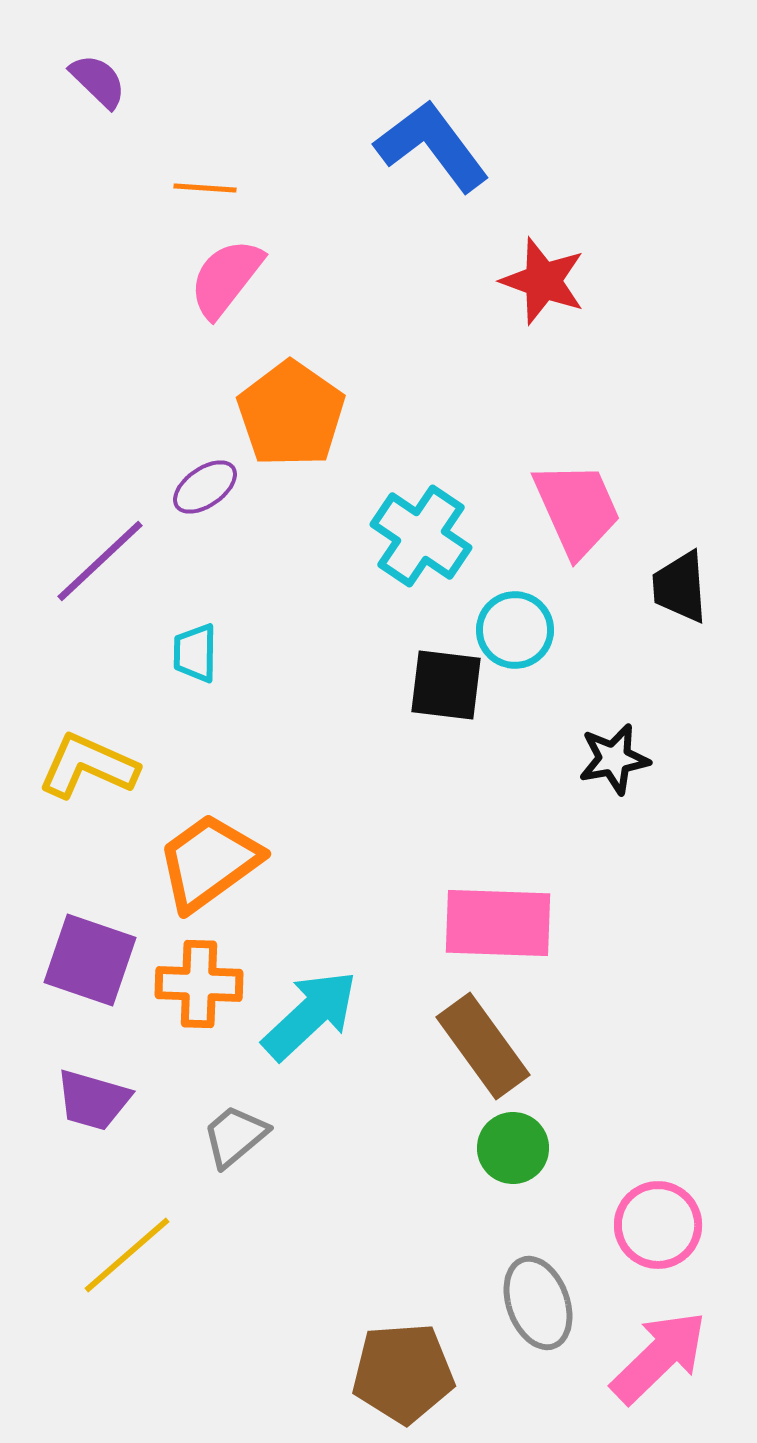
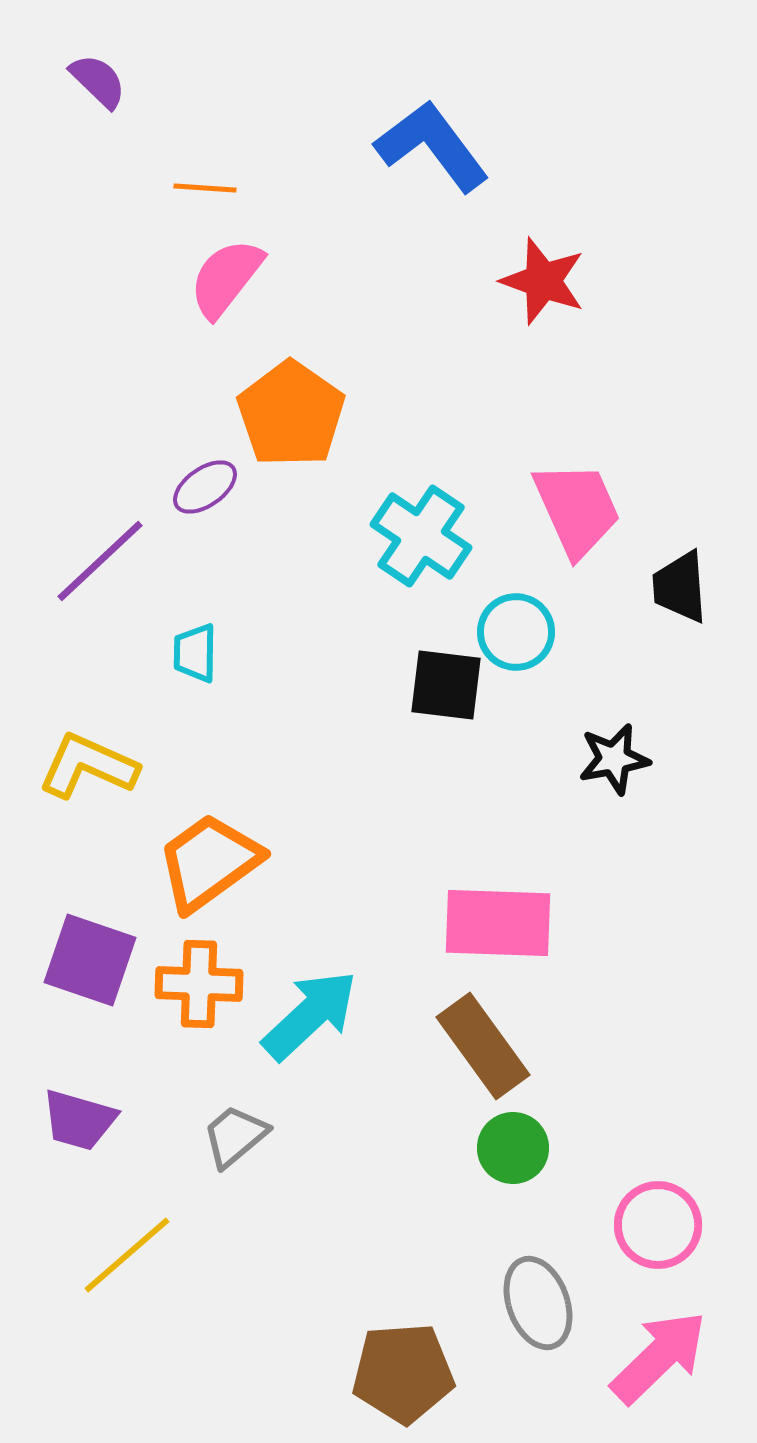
cyan circle: moved 1 px right, 2 px down
purple trapezoid: moved 14 px left, 20 px down
